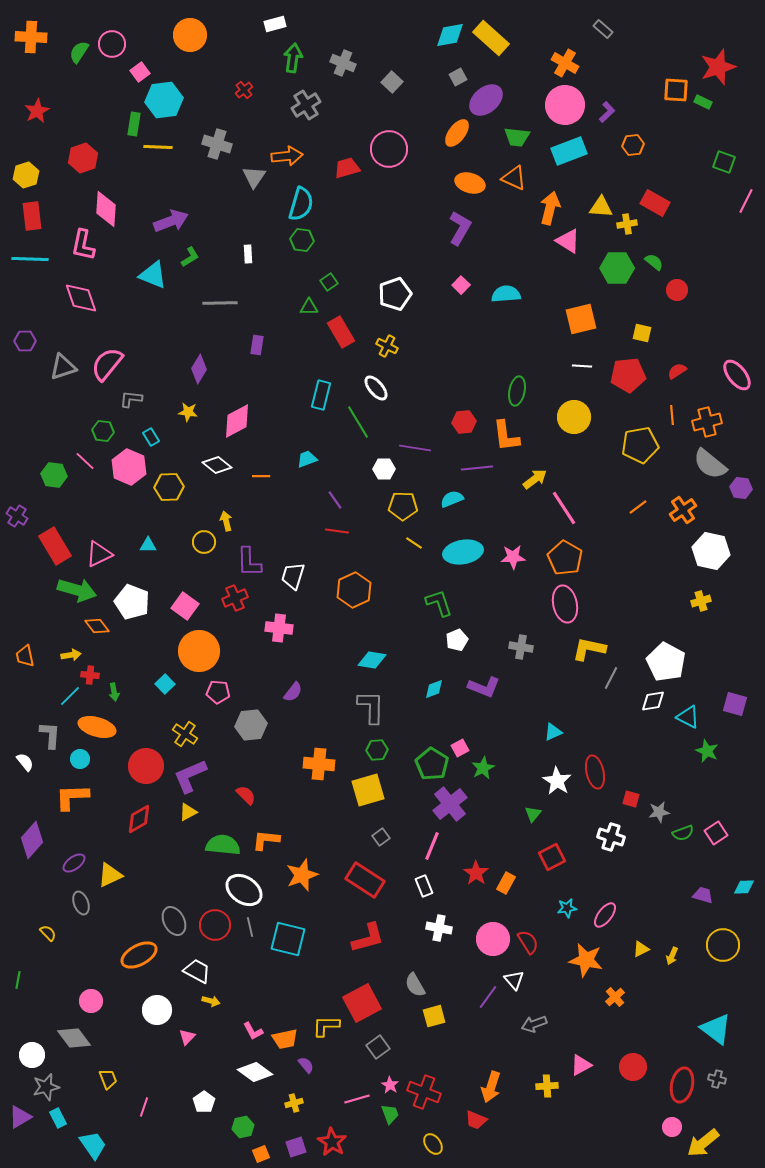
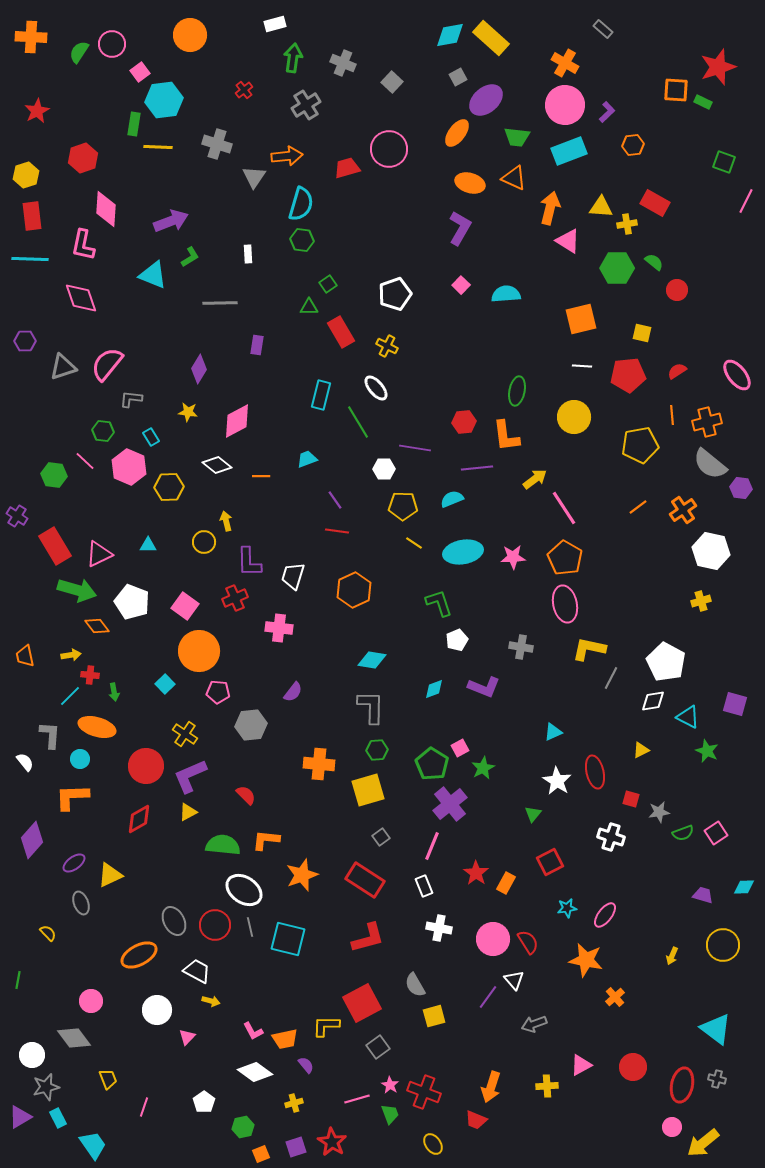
green square at (329, 282): moved 1 px left, 2 px down
red square at (552, 857): moved 2 px left, 5 px down
yellow triangle at (641, 949): moved 199 px up
